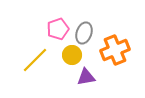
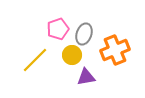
gray ellipse: moved 1 px down
